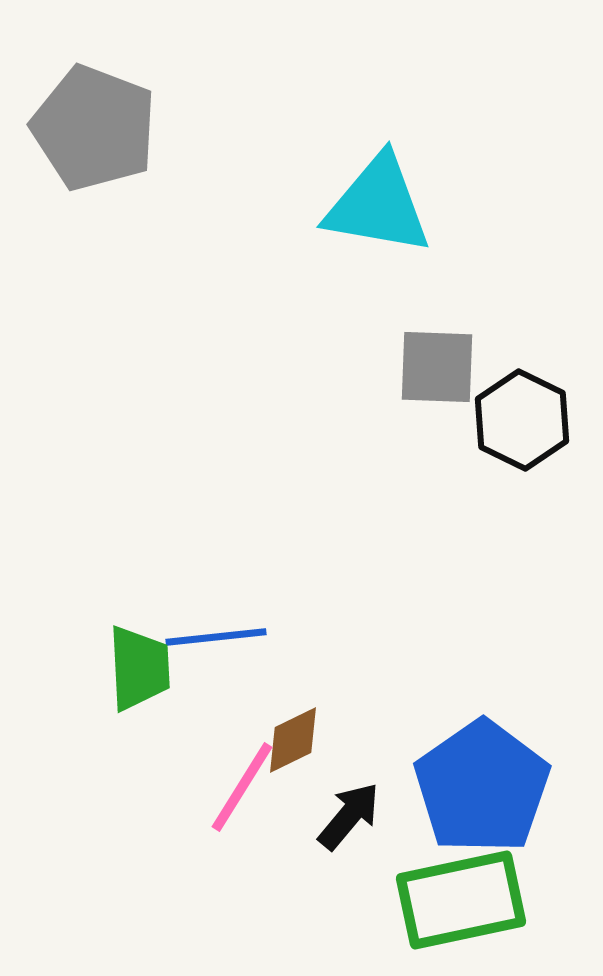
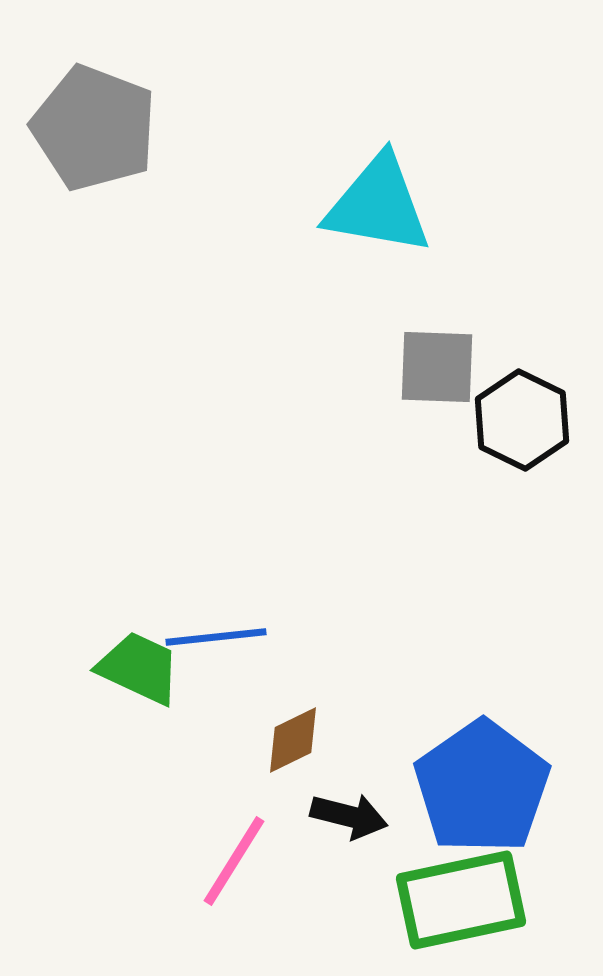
green trapezoid: rotated 62 degrees counterclockwise
pink line: moved 8 px left, 74 px down
black arrow: rotated 64 degrees clockwise
